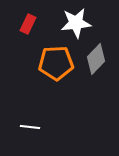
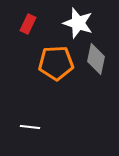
white star: moved 2 px right; rotated 24 degrees clockwise
gray diamond: rotated 32 degrees counterclockwise
